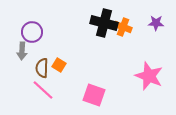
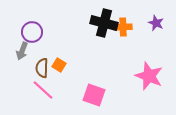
purple star: rotated 21 degrees clockwise
orange cross: rotated 24 degrees counterclockwise
gray arrow: rotated 18 degrees clockwise
